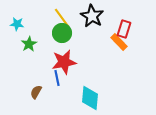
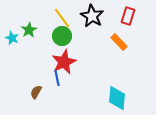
cyan star: moved 5 px left, 14 px down; rotated 16 degrees clockwise
red rectangle: moved 4 px right, 13 px up
green circle: moved 3 px down
green star: moved 14 px up
red star: rotated 15 degrees counterclockwise
cyan diamond: moved 27 px right
